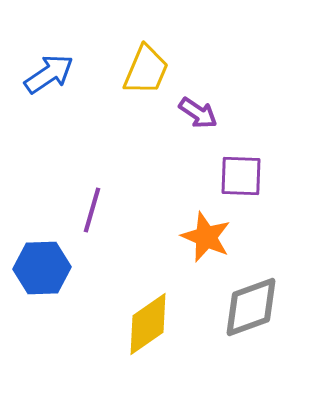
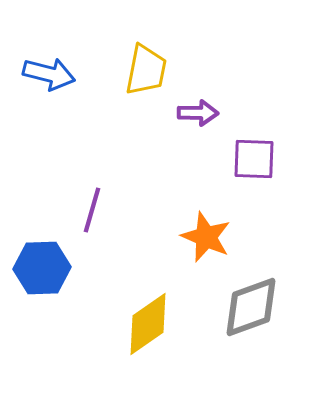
yellow trapezoid: rotated 12 degrees counterclockwise
blue arrow: rotated 48 degrees clockwise
purple arrow: rotated 33 degrees counterclockwise
purple square: moved 13 px right, 17 px up
